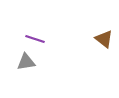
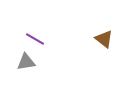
purple line: rotated 12 degrees clockwise
